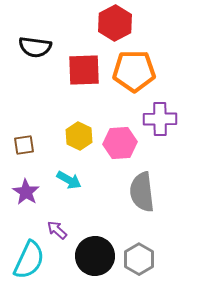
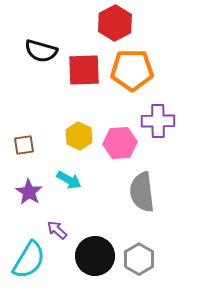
black semicircle: moved 6 px right, 4 px down; rotated 8 degrees clockwise
orange pentagon: moved 2 px left, 1 px up
purple cross: moved 2 px left, 2 px down
purple star: moved 3 px right
cyan semicircle: rotated 6 degrees clockwise
